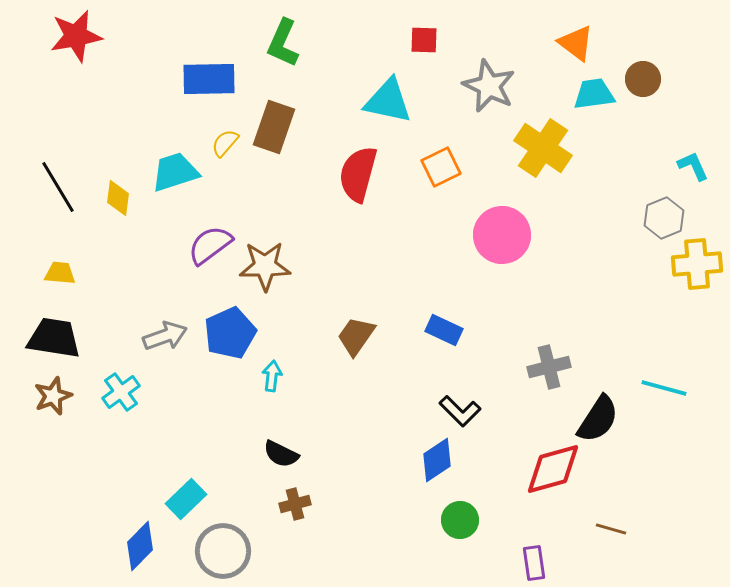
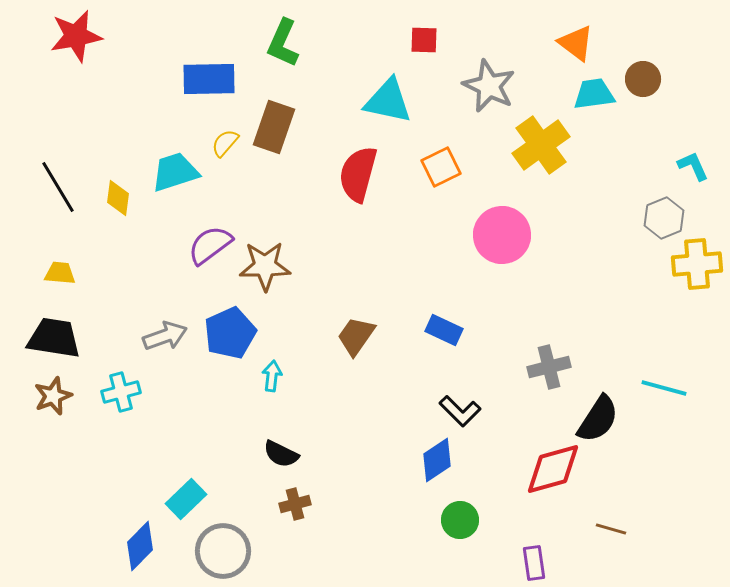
yellow cross at (543, 148): moved 2 px left, 3 px up; rotated 20 degrees clockwise
cyan cross at (121, 392): rotated 21 degrees clockwise
